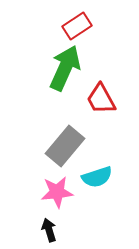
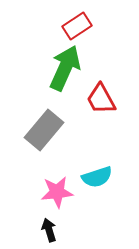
gray rectangle: moved 21 px left, 16 px up
